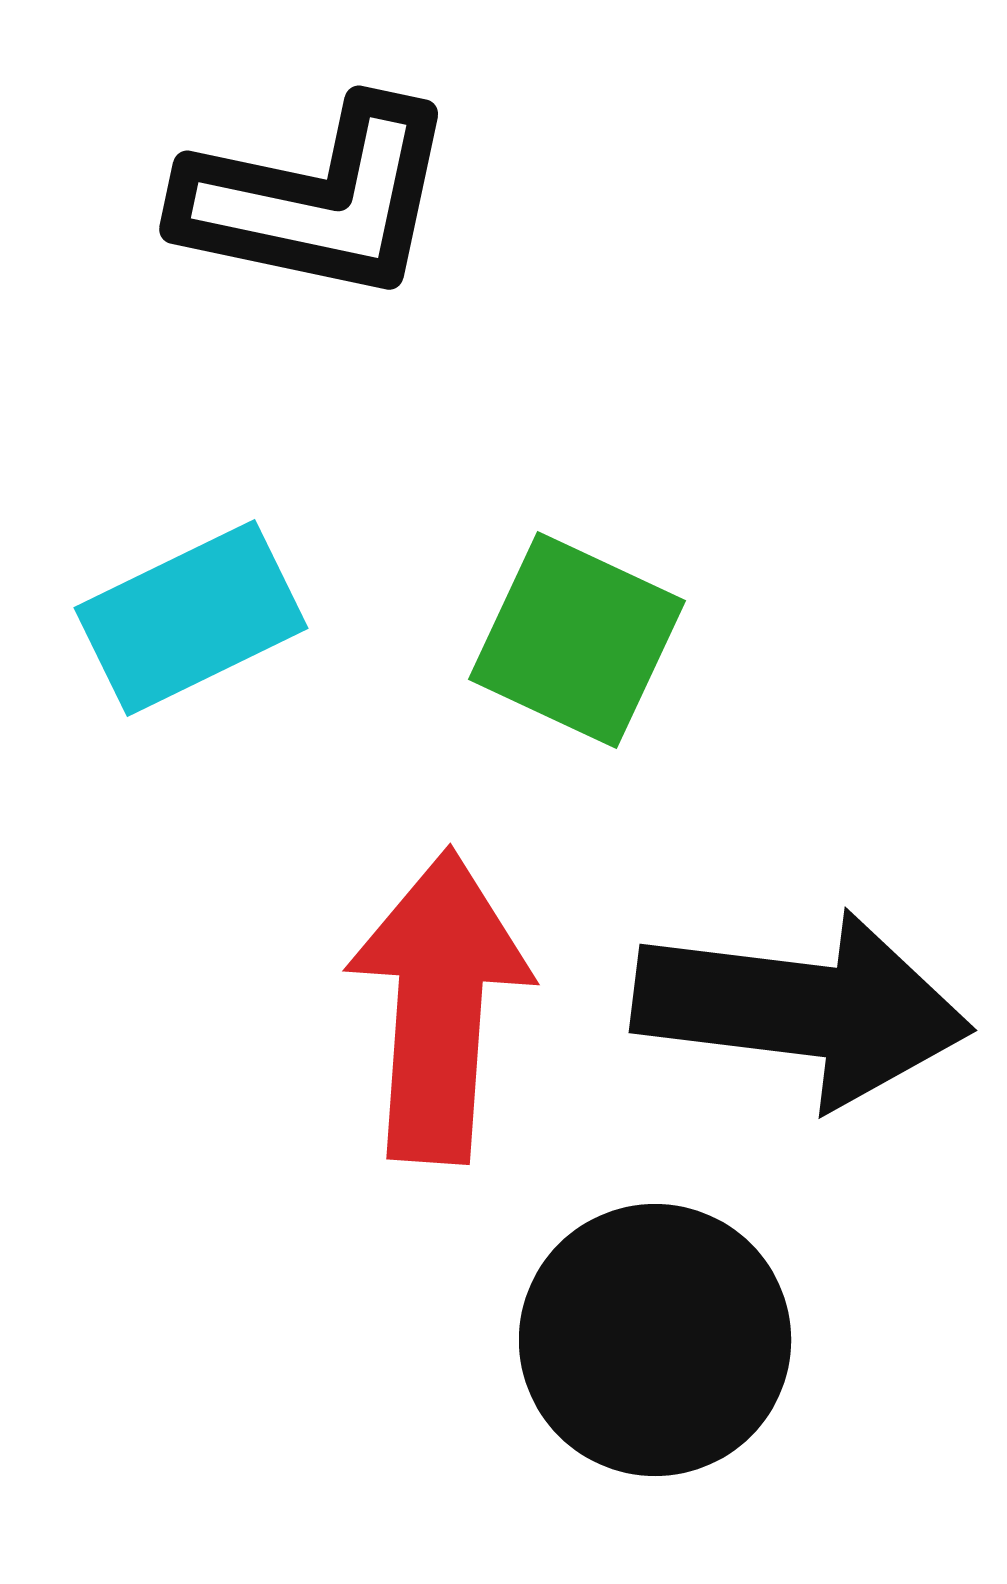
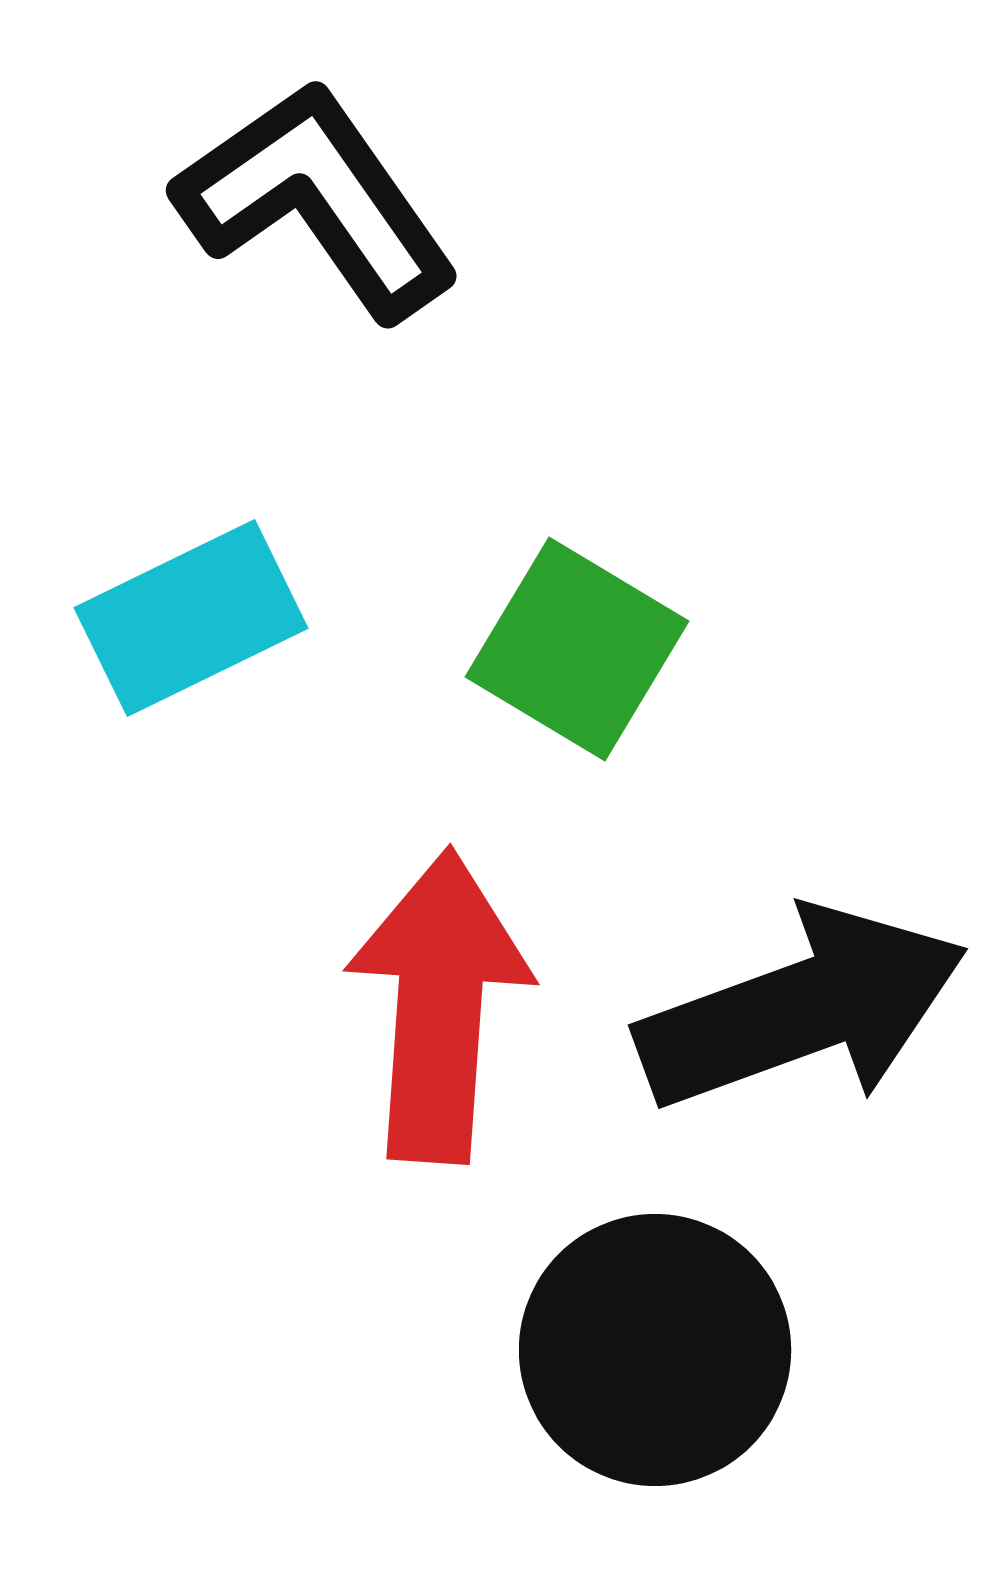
black L-shape: rotated 137 degrees counterclockwise
green square: moved 9 px down; rotated 6 degrees clockwise
black arrow: rotated 27 degrees counterclockwise
black circle: moved 10 px down
